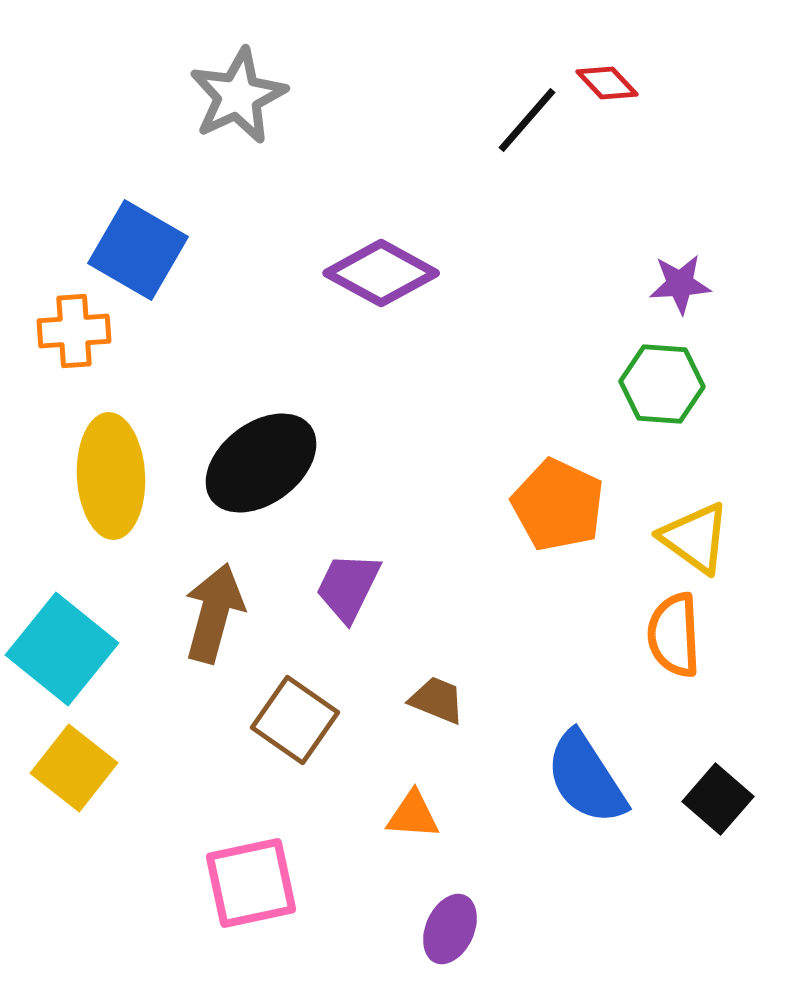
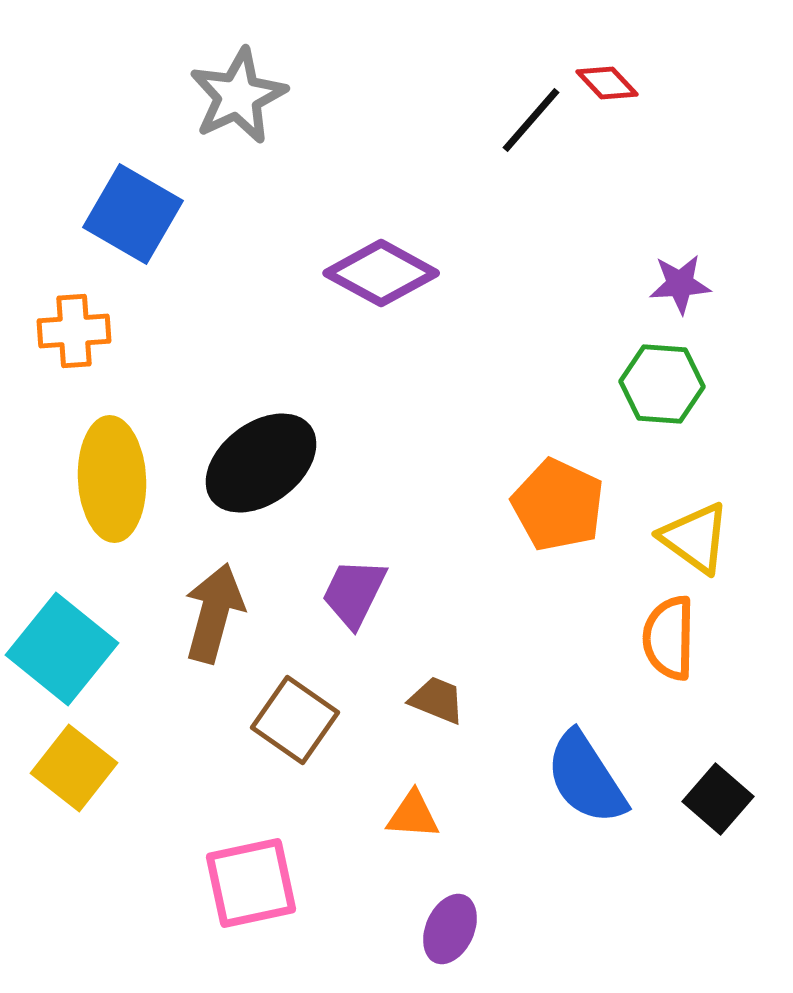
black line: moved 4 px right
blue square: moved 5 px left, 36 px up
yellow ellipse: moved 1 px right, 3 px down
purple trapezoid: moved 6 px right, 6 px down
orange semicircle: moved 5 px left, 3 px down; rotated 4 degrees clockwise
